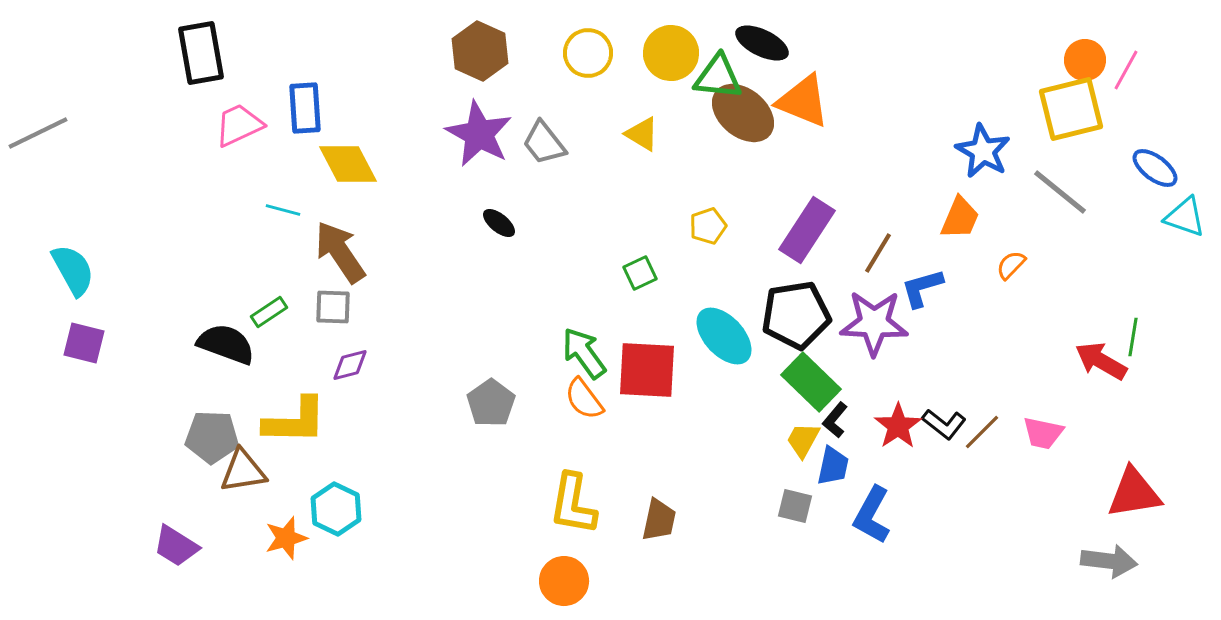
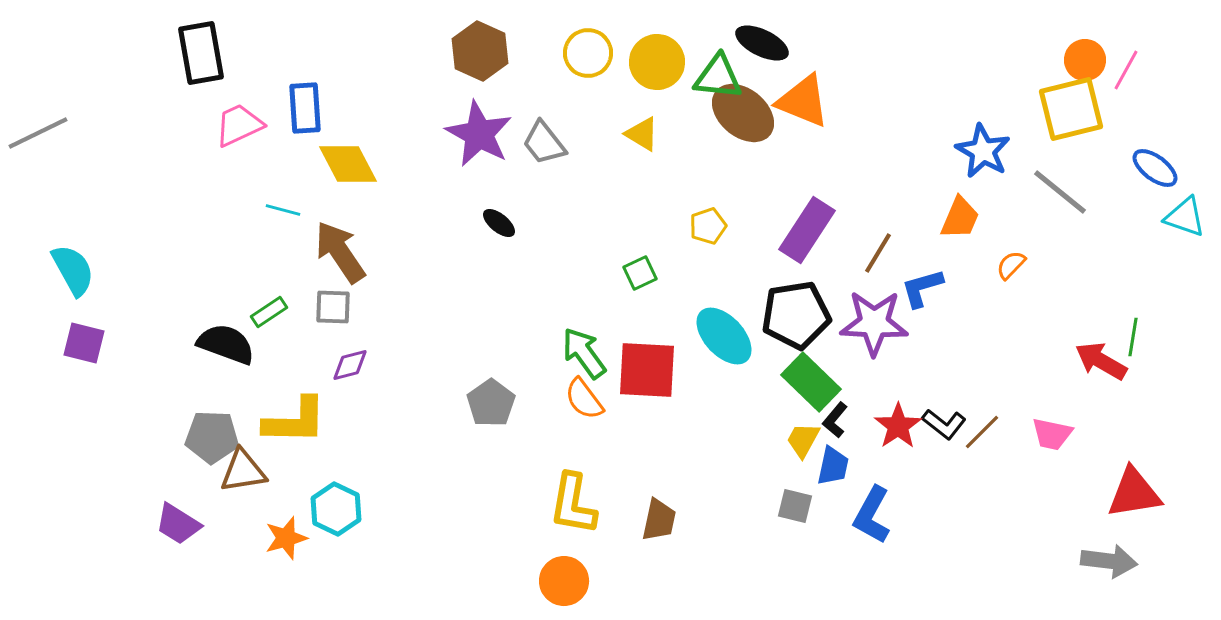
yellow circle at (671, 53): moved 14 px left, 9 px down
pink trapezoid at (1043, 433): moved 9 px right, 1 px down
purple trapezoid at (176, 546): moved 2 px right, 22 px up
